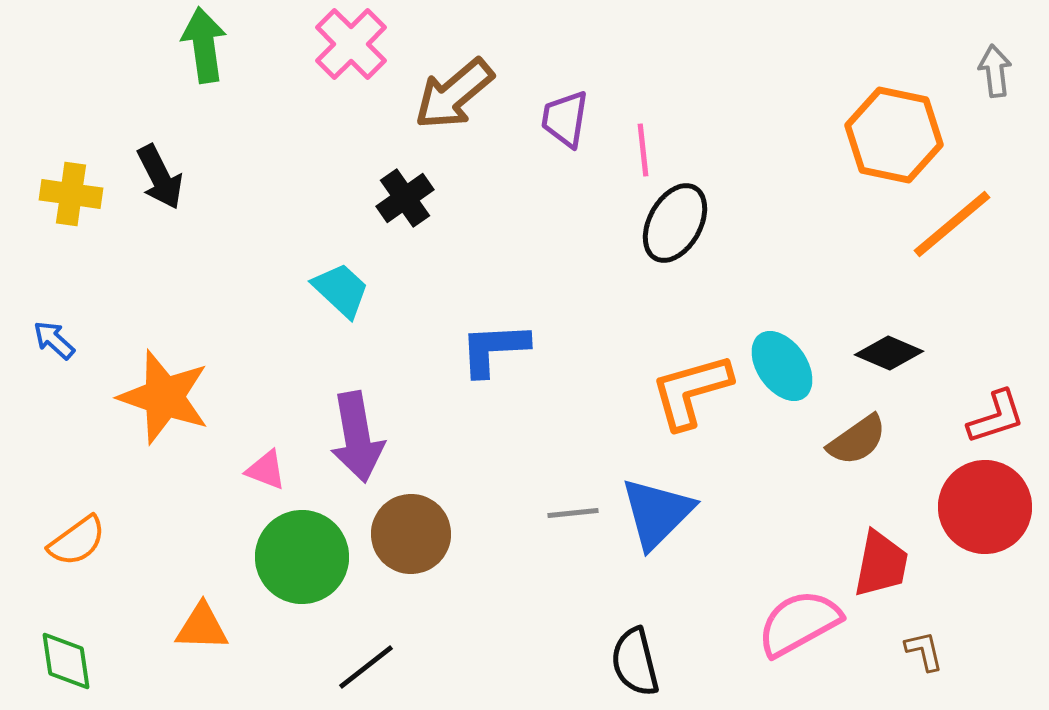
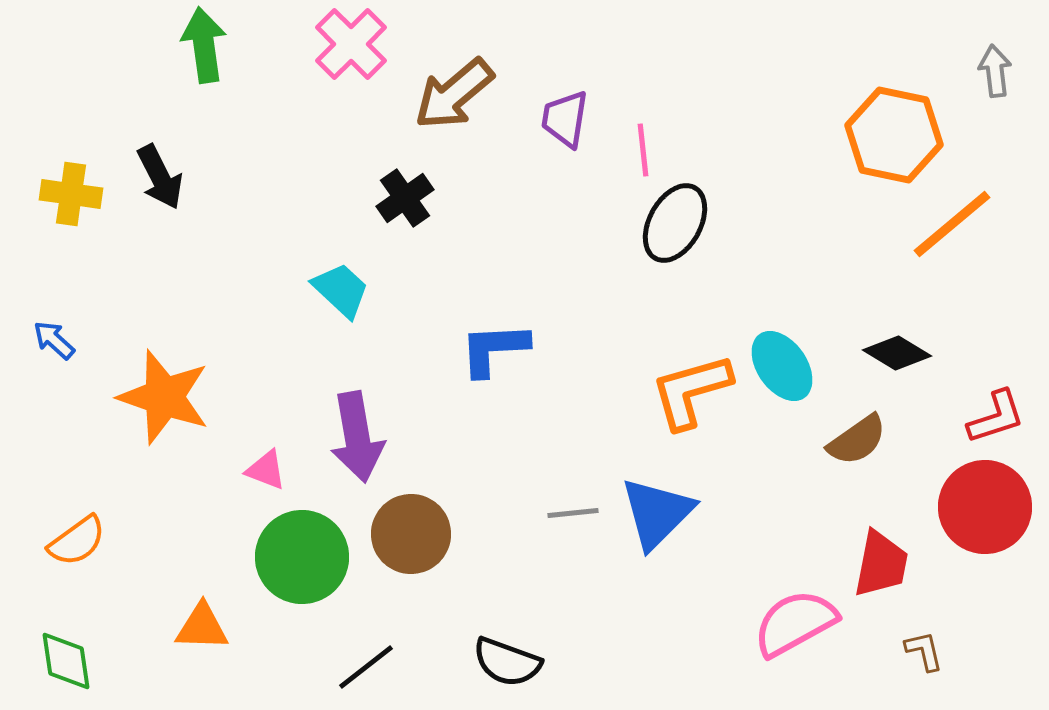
black diamond: moved 8 px right; rotated 8 degrees clockwise
pink semicircle: moved 4 px left
black semicircle: moved 128 px left; rotated 56 degrees counterclockwise
